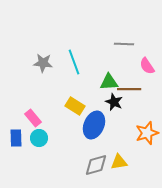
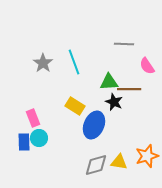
gray star: rotated 30 degrees clockwise
pink rectangle: rotated 18 degrees clockwise
orange star: moved 23 px down
blue rectangle: moved 8 px right, 4 px down
yellow triangle: rotated 18 degrees clockwise
